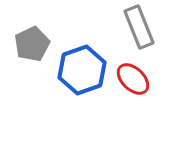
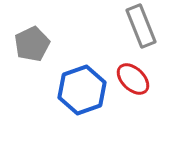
gray rectangle: moved 2 px right, 1 px up
blue hexagon: moved 20 px down
